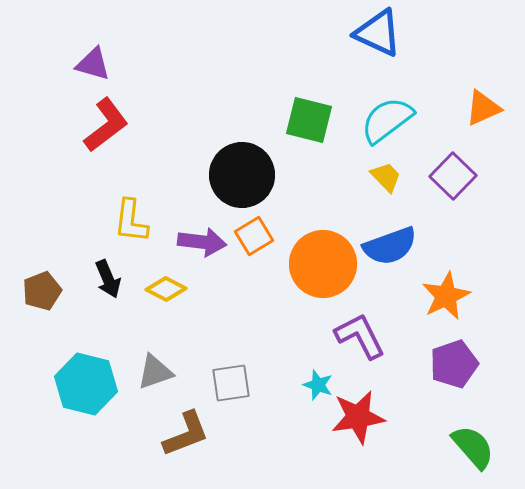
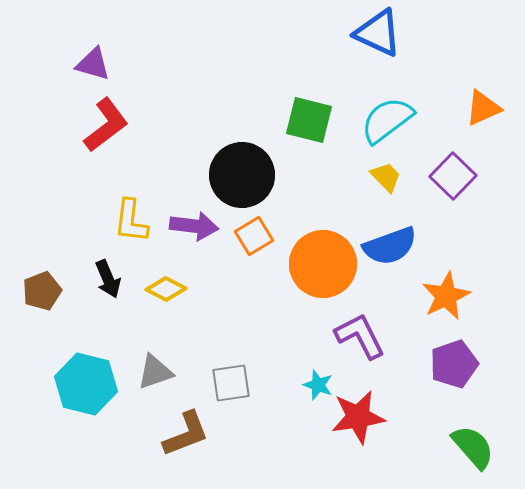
purple arrow: moved 8 px left, 16 px up
